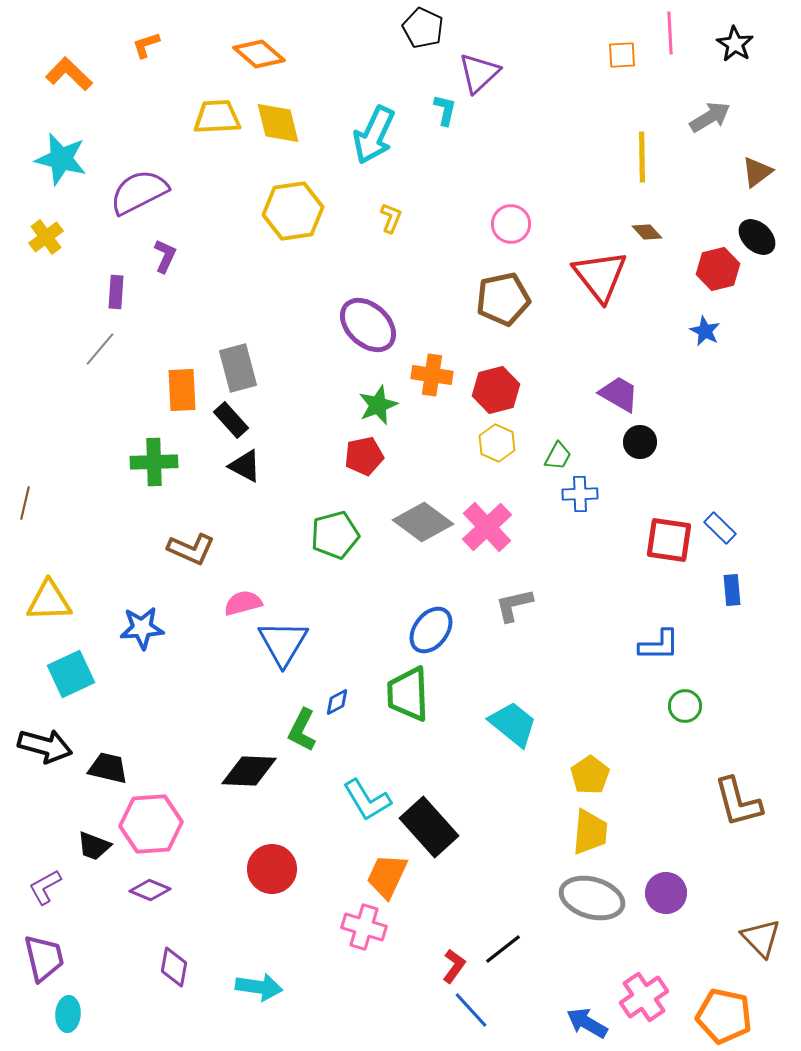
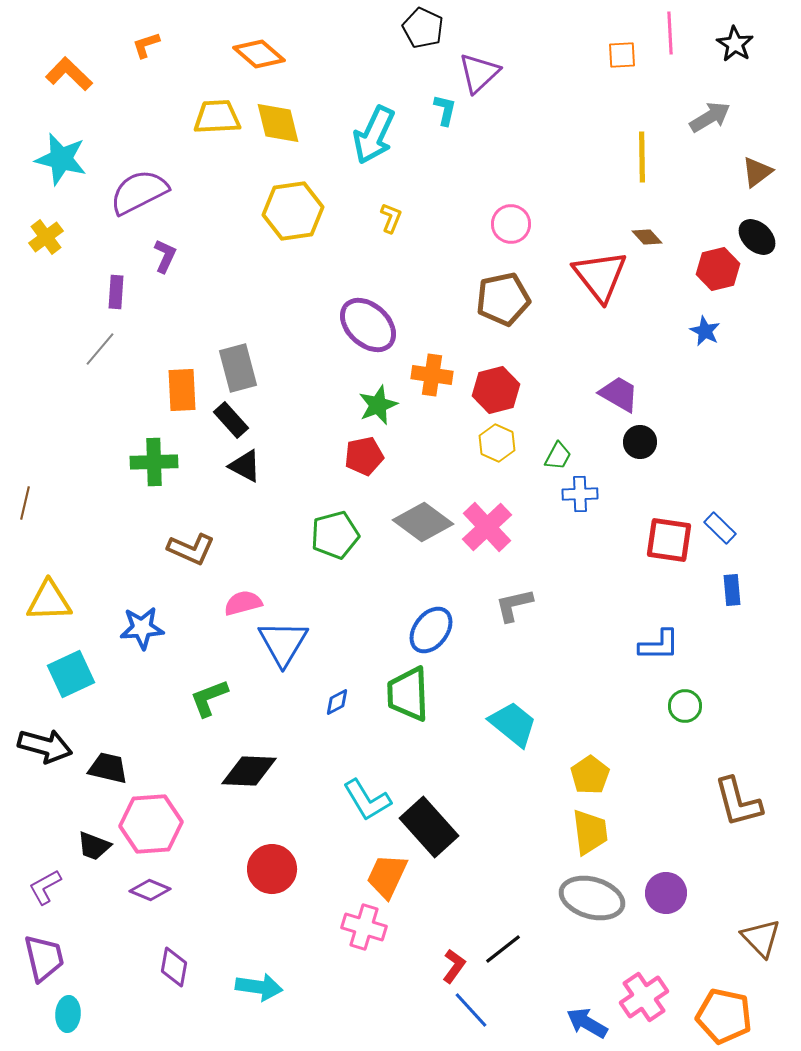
brown diamond at (647, 232): moved 5 px down
green L-shape at (302, 730): moved 93 px left, 32 px up; rotated 42 degrees clockwise
yellow trapezoid at (590, 832): rotated 12 degrees counterclockwise
